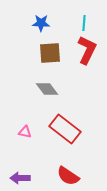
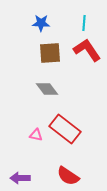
red L-shape: rotated 60 degrees counterclockwise
pink triangle: moved 11 px right, 3 px down
